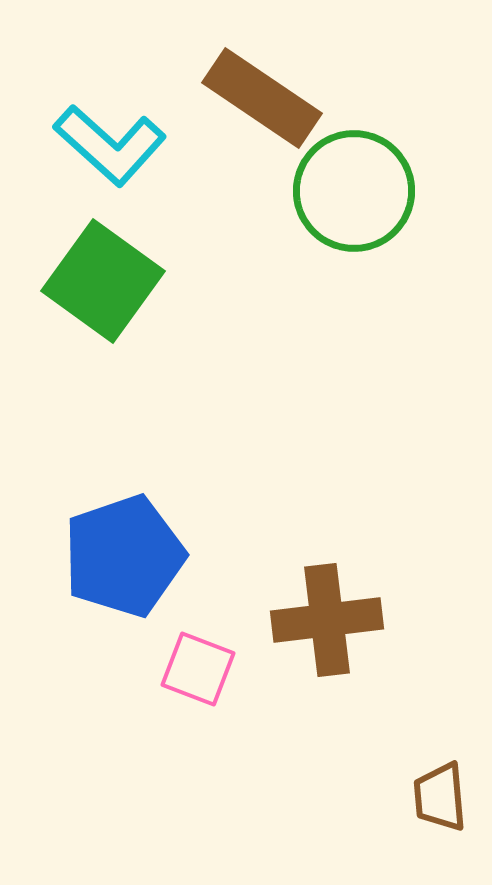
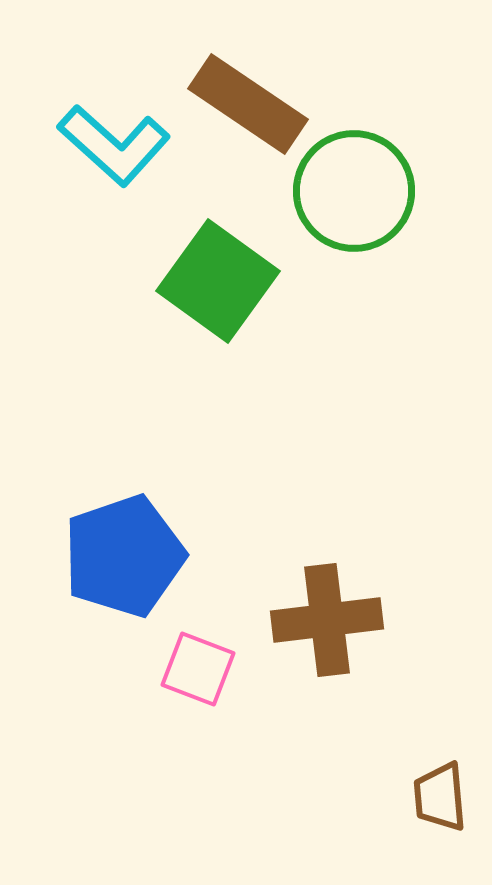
brown rectangle: moved 14 px left, 6 px down
cyan L-shape: moved 4 px right
green square: moved 115 px right
